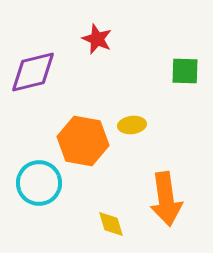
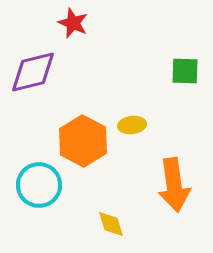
red star: moved 24 px left, 16 px up
orange hexagon: rotated 18 degrees clockwise
cyan circle: moved 2 px down
orange arrow: moved 8 px right, 14 px up
